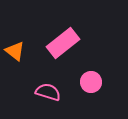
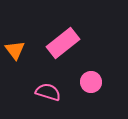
orange triangle: moved 1 px up; rotated 15 degrees clockwise
